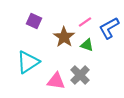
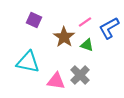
purple square: moved 1 px up
cyan triangle: rotated 45 degrees clockwise
